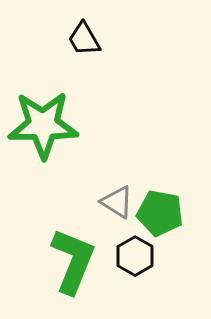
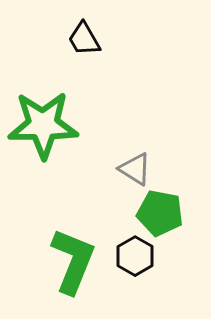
gray triangle: moved 18 px right, 33 px up
